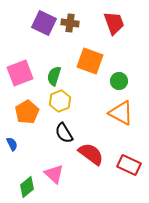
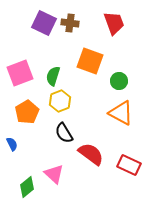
green semicircle: moved 1 px left
